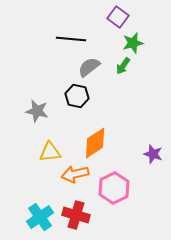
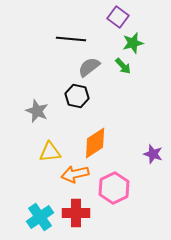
green arrow: rotated 78 degrees counterclockwise
gray star: rotated 10 degrees clockwise
red cross: moved 2 px up; rotated 16 degrees counterclockwise
